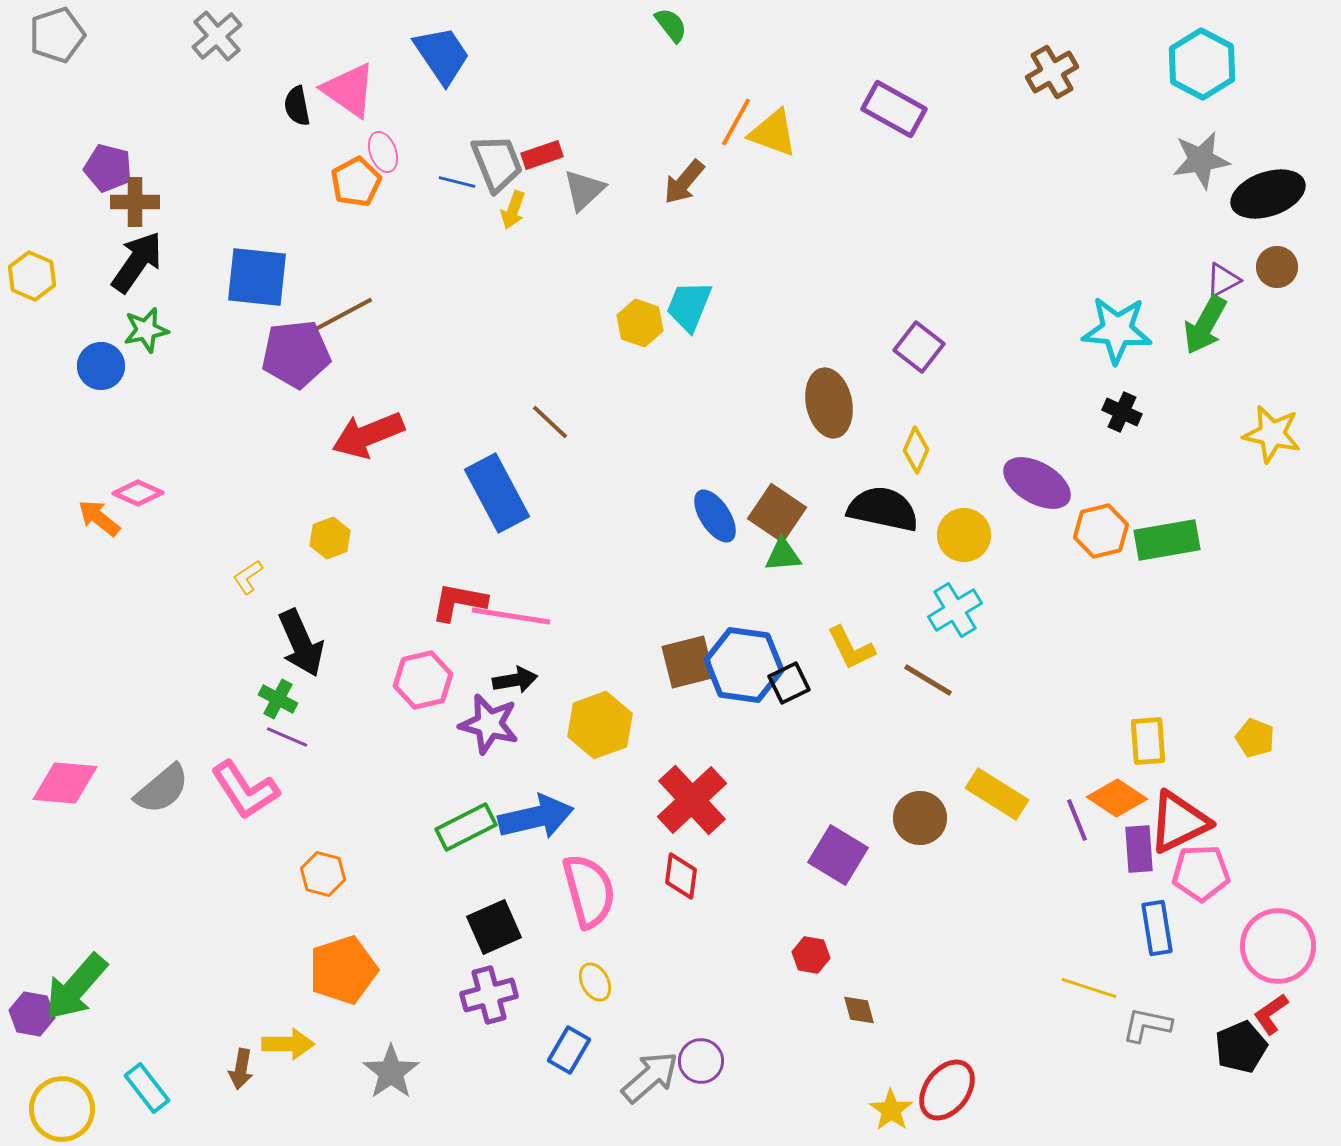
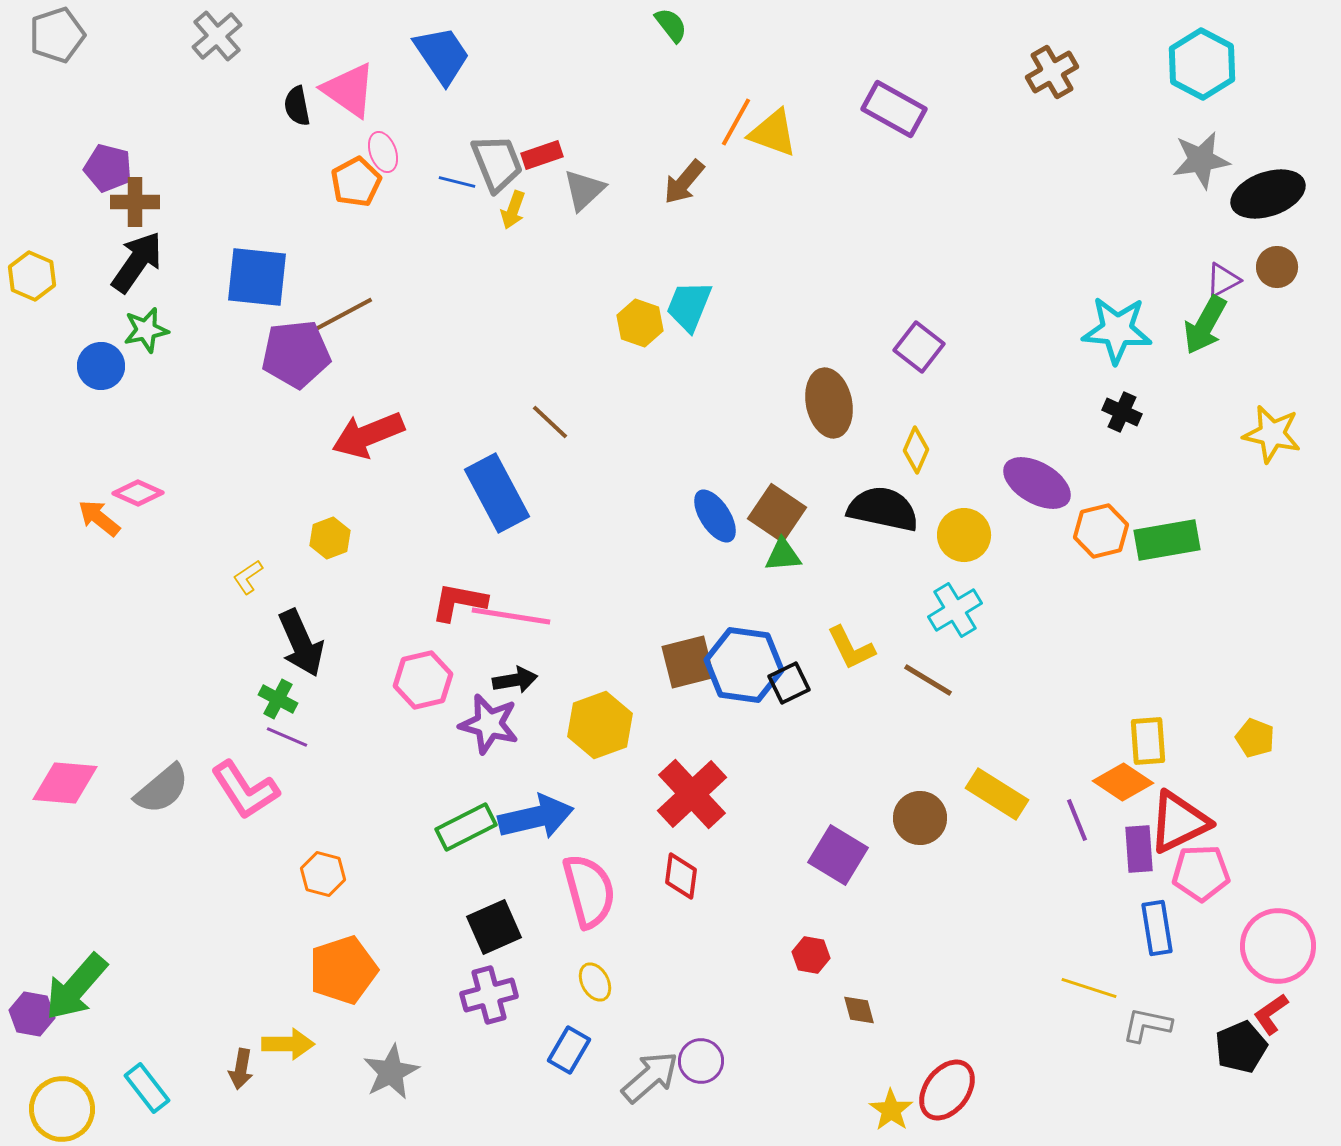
orange diamond at (1117, 798): moved 6 px right, 16 px up
red cross at (692, 800): moved 6 px up
gray star at (391, 1072): rotated 8 degrees clockwise
